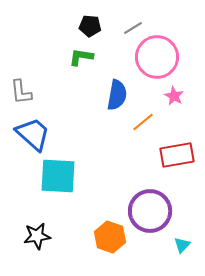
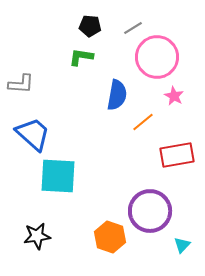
gray L-shape: moved 8 px up; rotated 80 degrees counterclockwise
